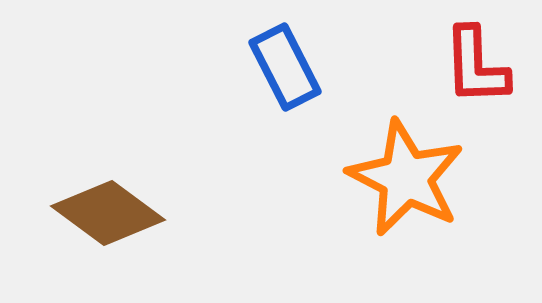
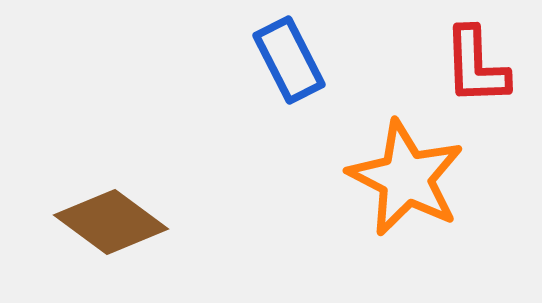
blue rectangle: moved 4 px right, 7 px up
brown diamond: moved 3 px right, 9 px down
